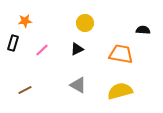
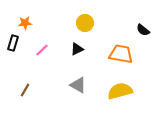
orange star: moved 2 px down
black semicircle: rotated 144 degrees counterclockwise
brown line: rotated 32 degrees counterclockwise
